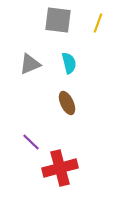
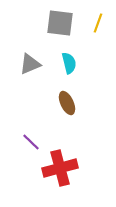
gray square: moved 2 px right, 3 px down
